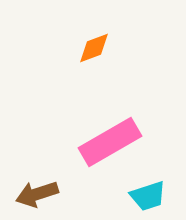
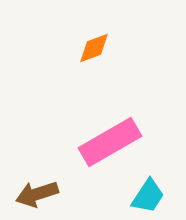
cyan trapezoid: rotated 39 degrees counterclockwise
